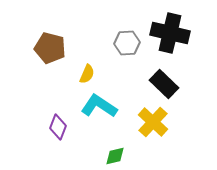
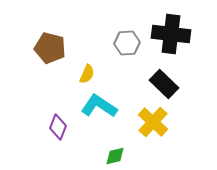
black cross: moved 1 px right, 1 px down; rotated 6 degrees counterclockwise
